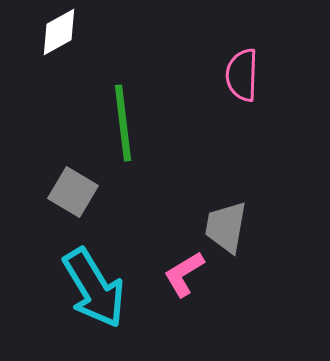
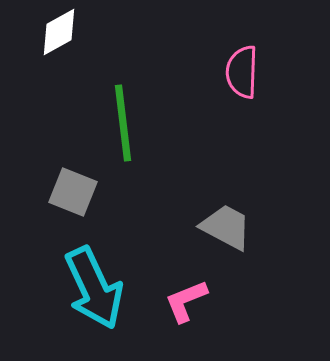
pink semicircle: moved 3 px up
gray square: rotated 9 degrees counterclockwise
gray trapezoid: rotated 108 degrees clockwise
pink L-shape: moved 2 px right, 27 px down; rotated 9 degrees clockwise
cyan arrow: rotated 6 degrees clockwise
